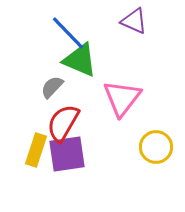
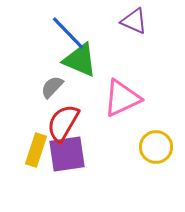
pink triangle: rotated 27 degrees clockwise
